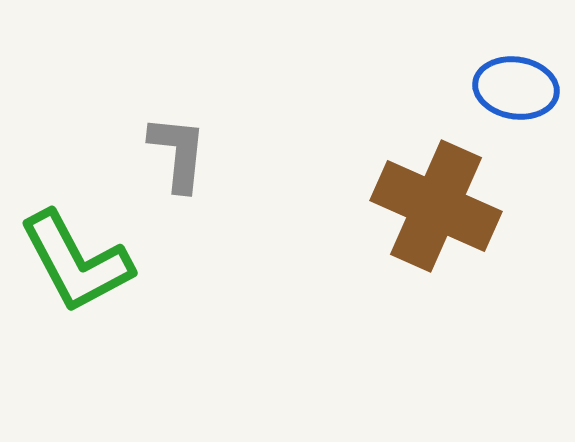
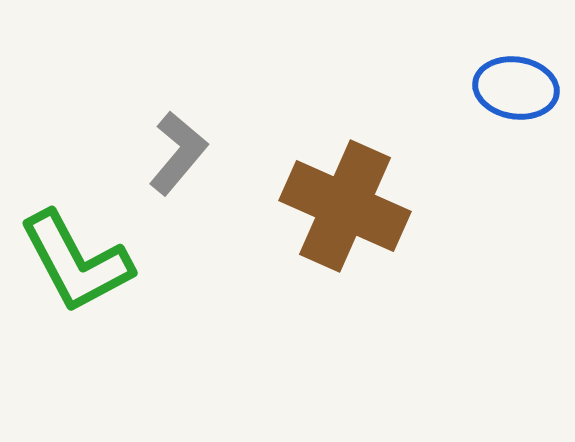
gray L-shape: rotated 34 degrees clockwise
brown cross: moved 91 px left
